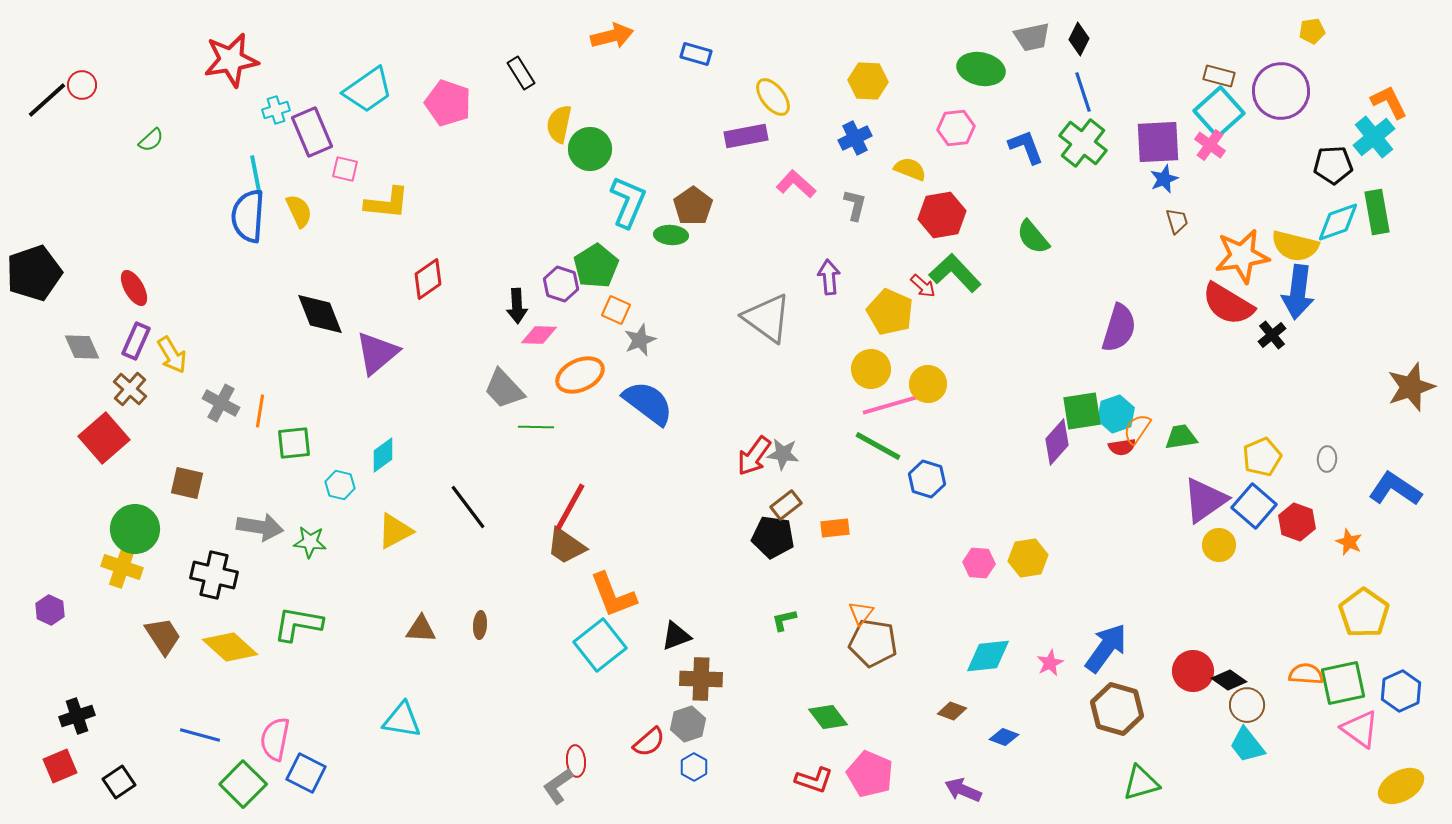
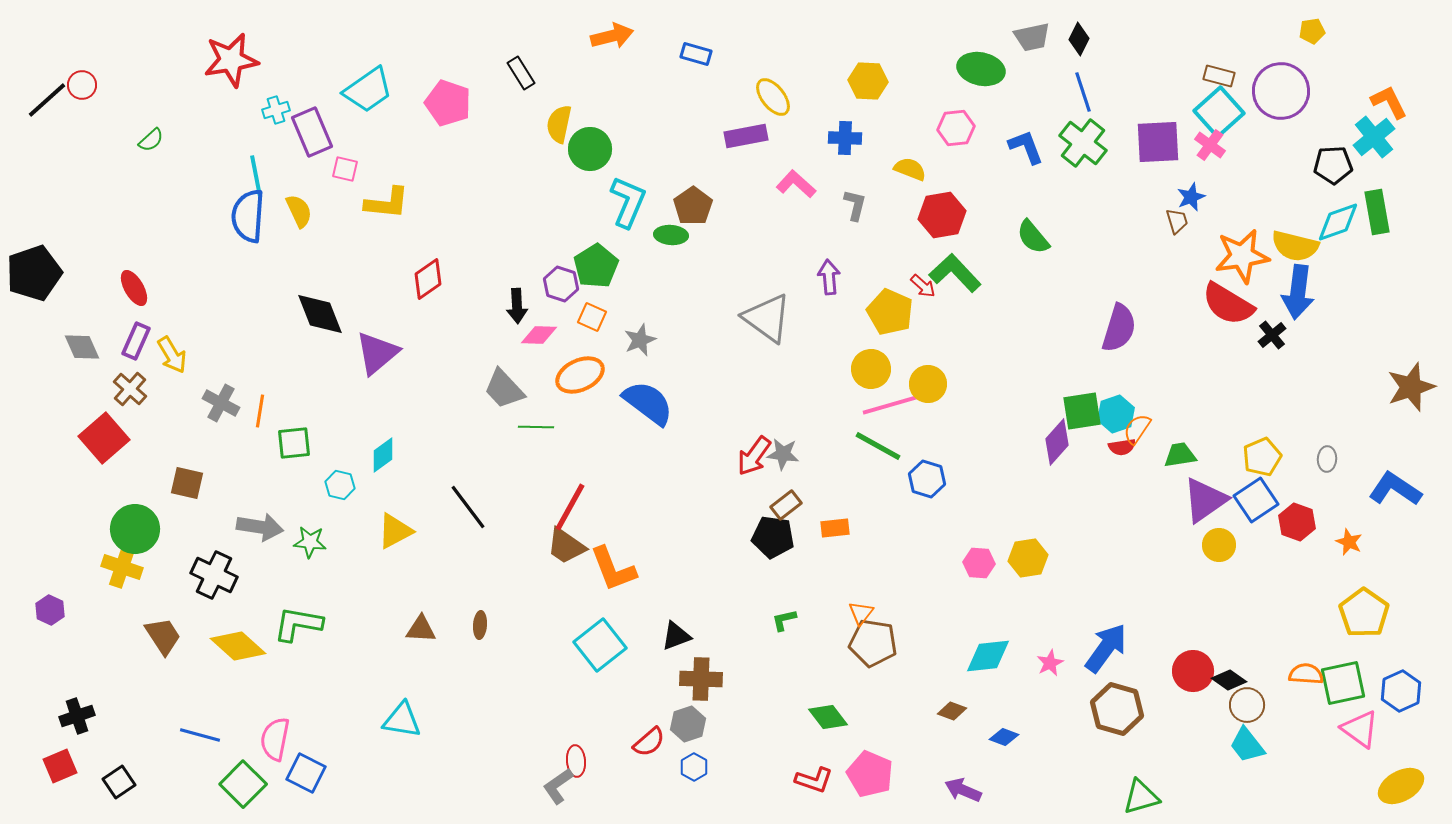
blue cross at (855, 138): moved 10 px left; rotated 28 degrees clockwise
blue star at (1164, 179): moved 27 px right, 18 px down
orange square at (616, 310): moved 24 px left, 7 px down
green trapezoid at (1181, 437): moved 1 px left, 18 px down
blue square at (1254, 506): moved 2 px right, 6 px up; rotated 15 degrees clockwise
black cross at (214, 575): rotated 12 degrees clockwise
orange L-shape at (613, 595): moved 26 px up
yellow diamond at (230, 647): moved 8 px right, 1 px up
green triangle at (1141, 783): moved 14 px down
